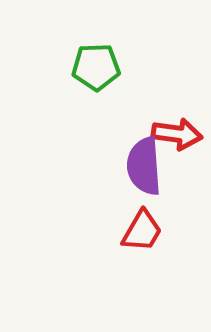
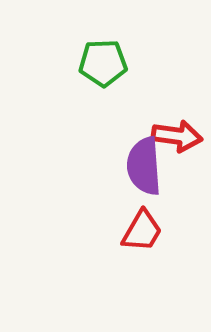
green pentagon: moved 7 px right, 4 px up
red arrow: moved 2 px down
